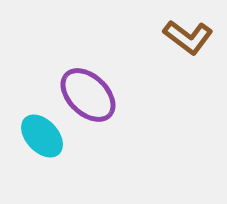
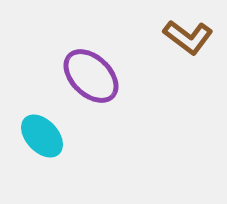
purple ellipse: moved 3 px right, 19 px up
